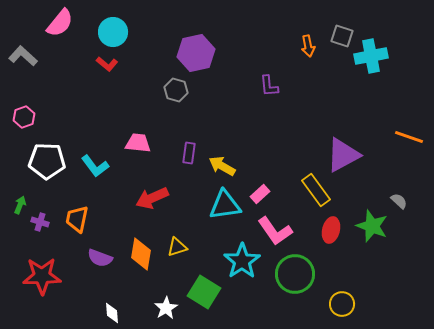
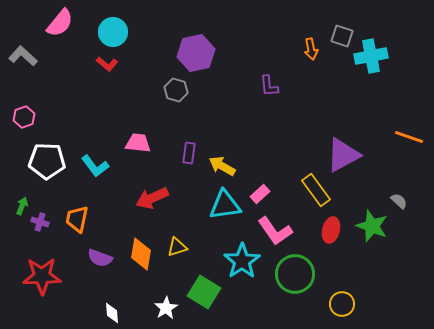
orange arrow: moved 3 px right, 3 px down
green arrow: moved 2 px right, 1 px down
